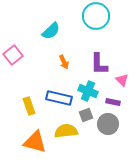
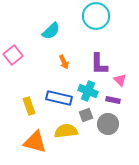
pink triangle: moved 2 px left
purple rectangle: moved 2 px up
